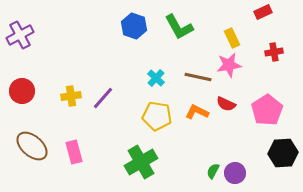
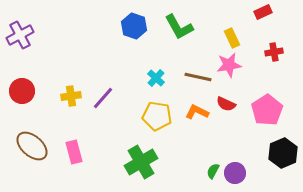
black hexagon: rotated 20 degrees counterclockwise
